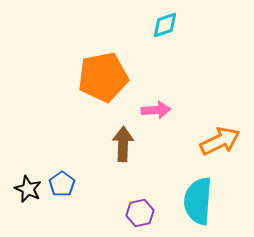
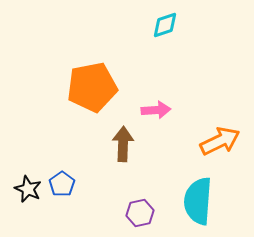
orange pentagon: moved 11 px left, 10 px down
